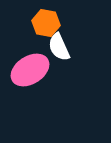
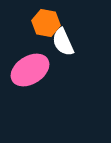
white semicircle: moved 4 px right, 5 px up
